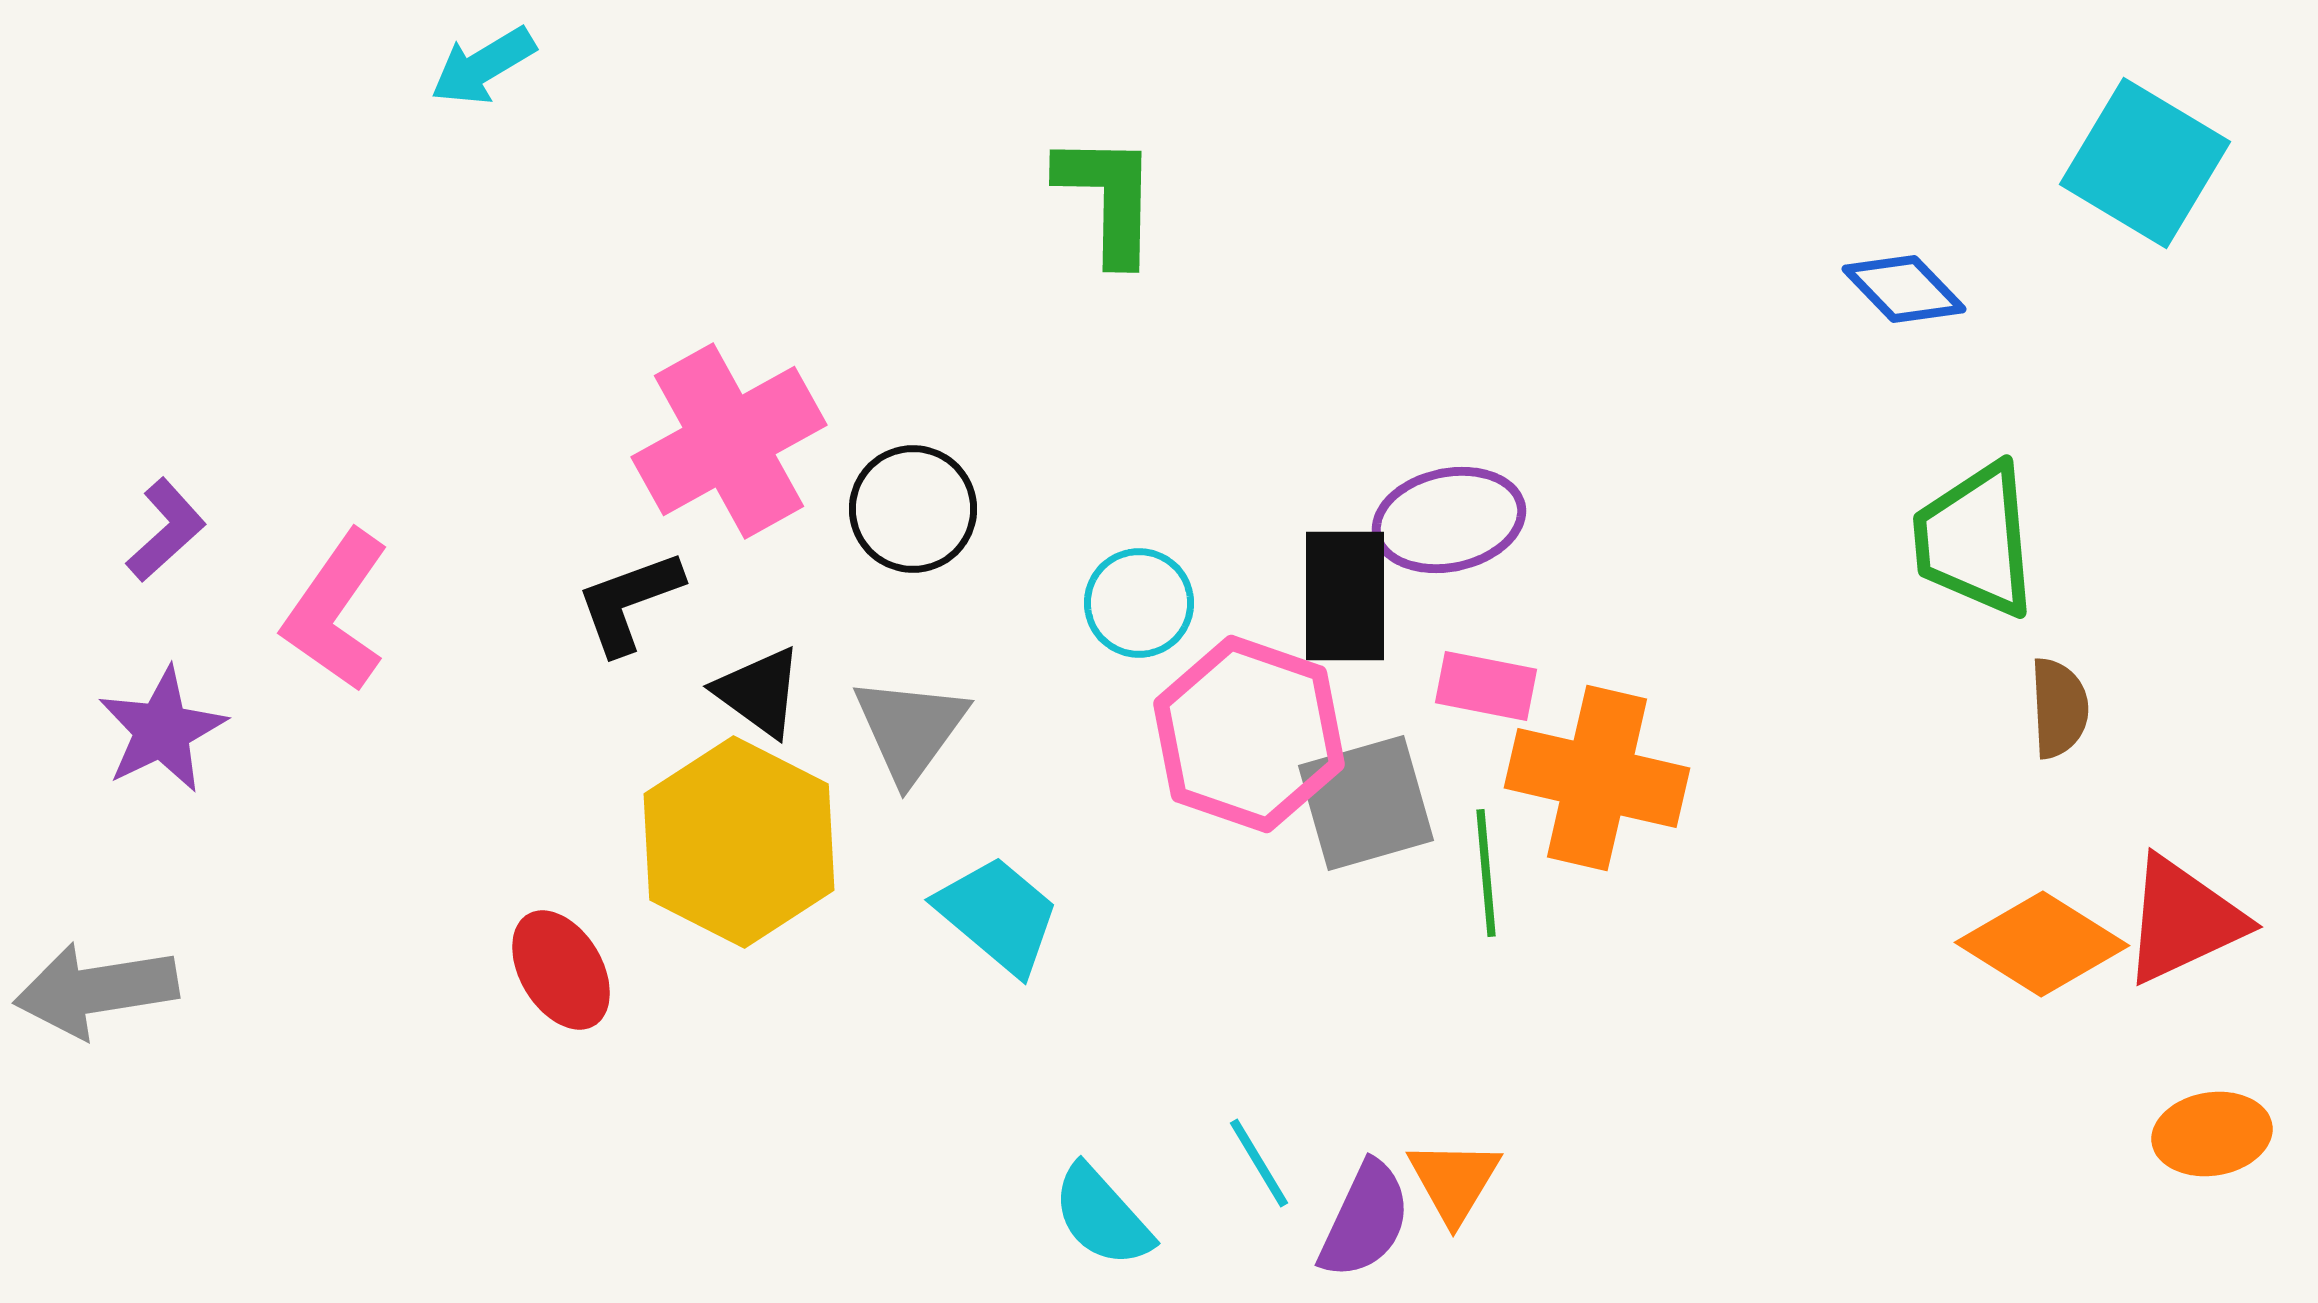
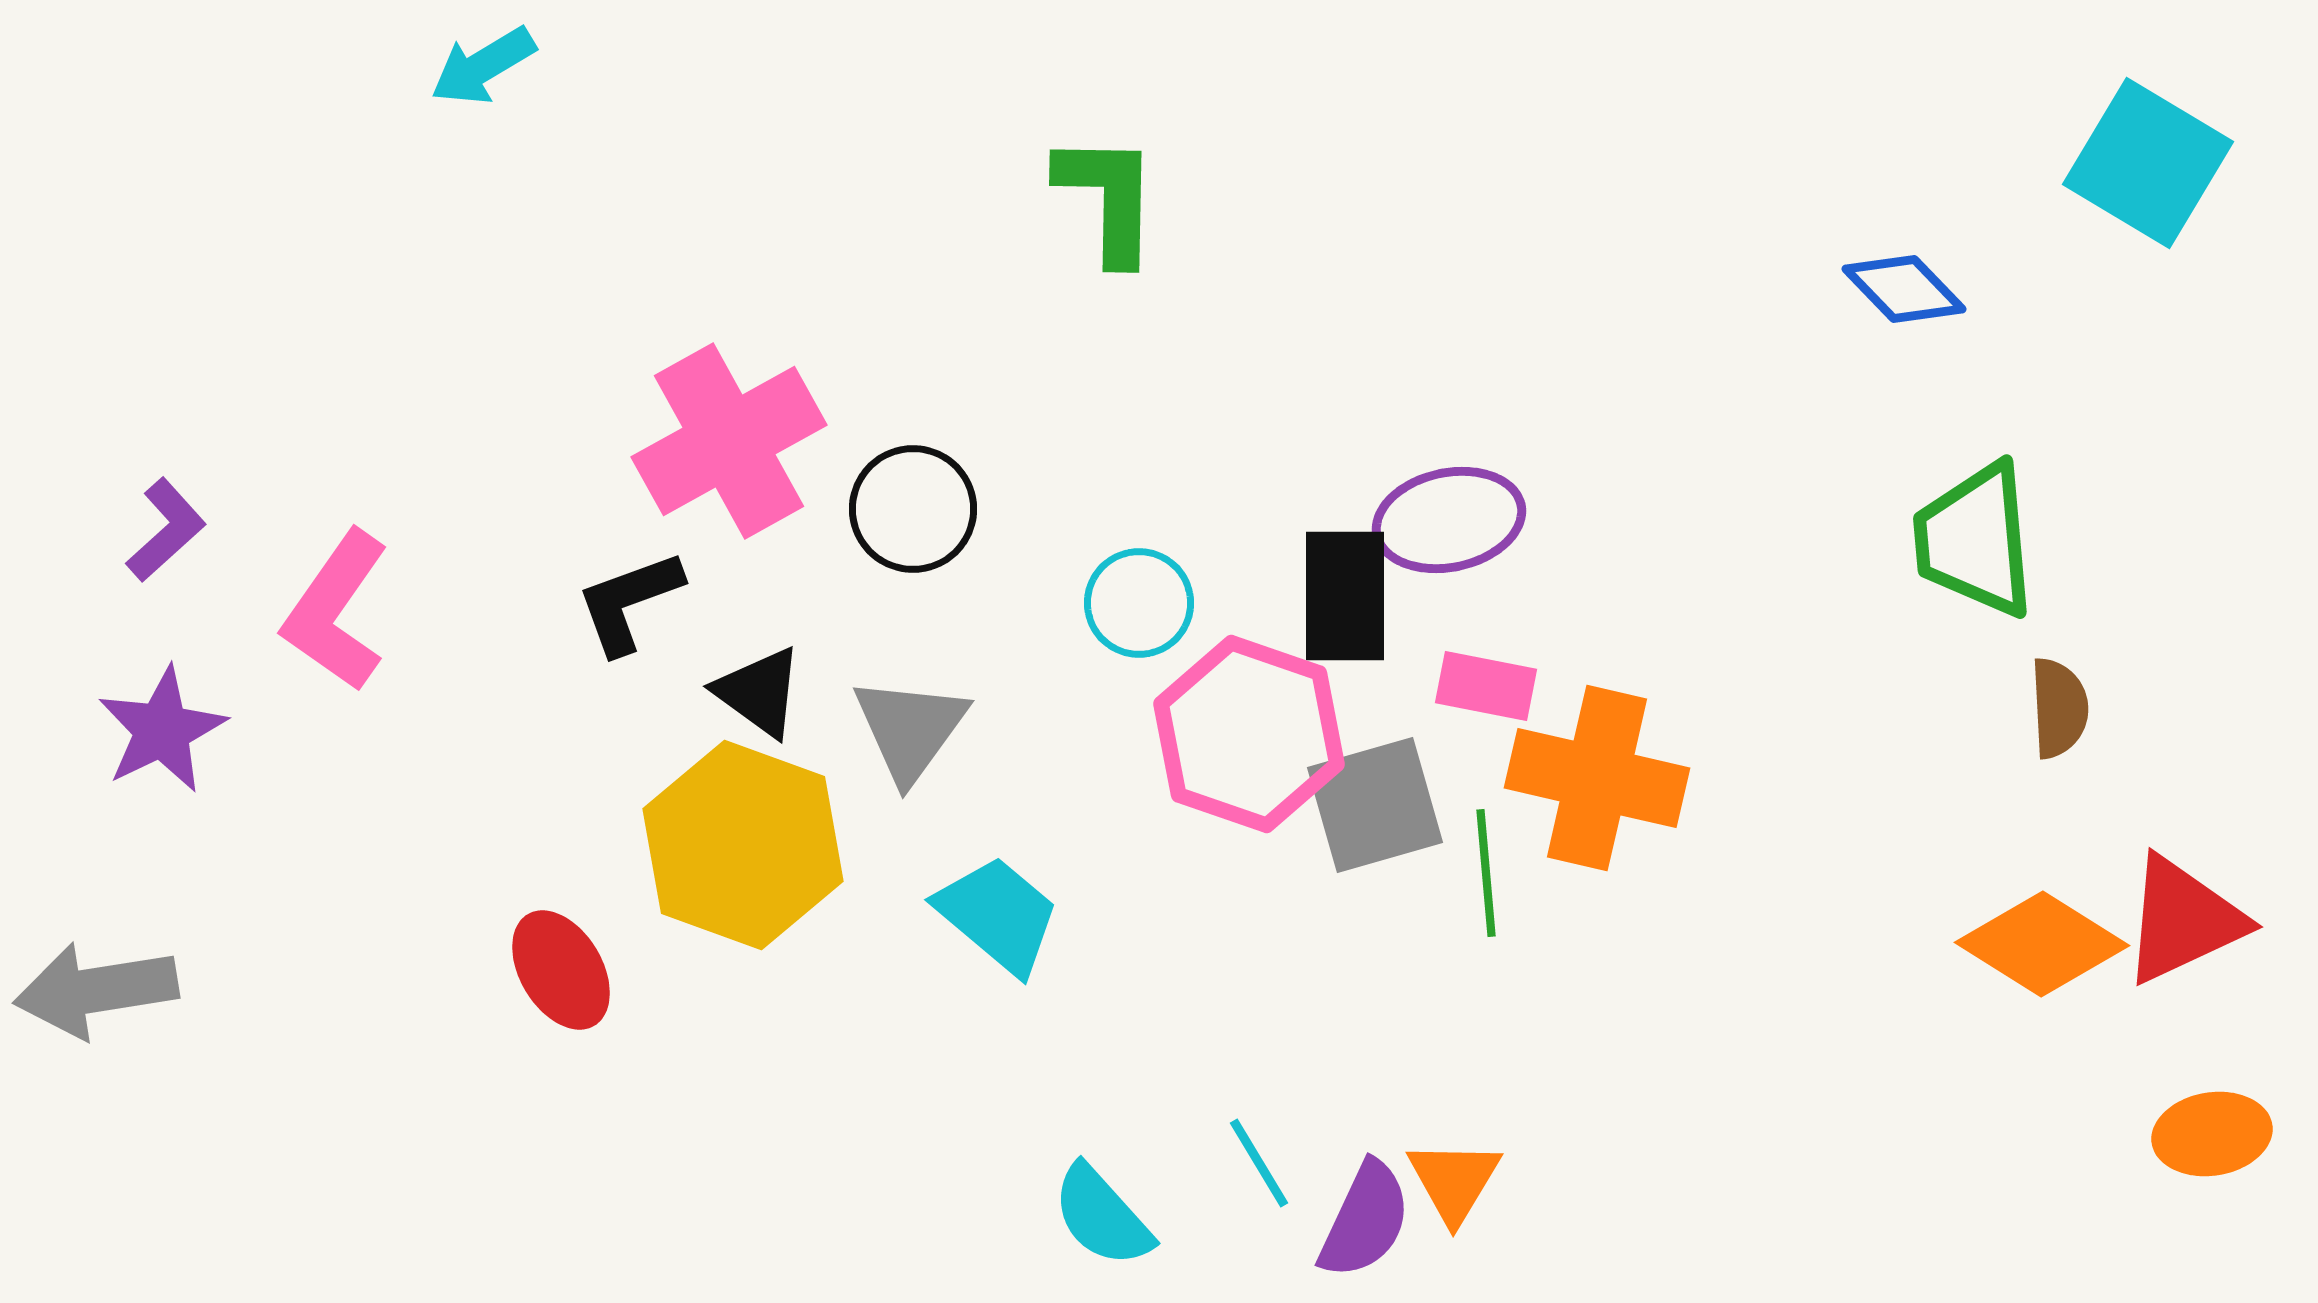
cyan square: moved 3 px right
gray square: moved 9 px right, 2 px down
yellow hexagon: moved 4 px right, 3 px down; rotated 7 degrees counterclockwise
